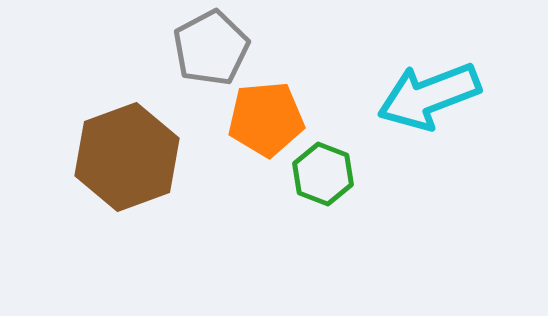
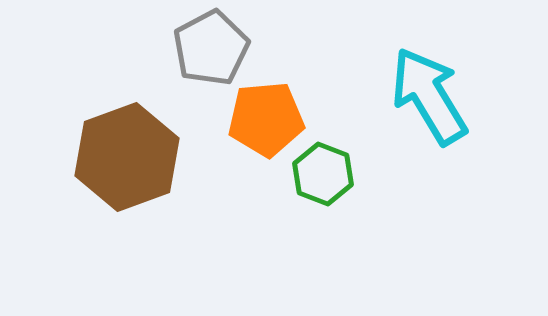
cyan arrow: rotated 80 degrees clockwise
